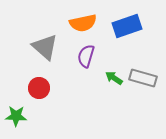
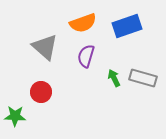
orange semicircle: rotated 8 degrees counterclockwise
green arrow: rotated 30 degrees clockwise
red circle: moved 2 px right, 4 px down
green star: moved 1 px left
